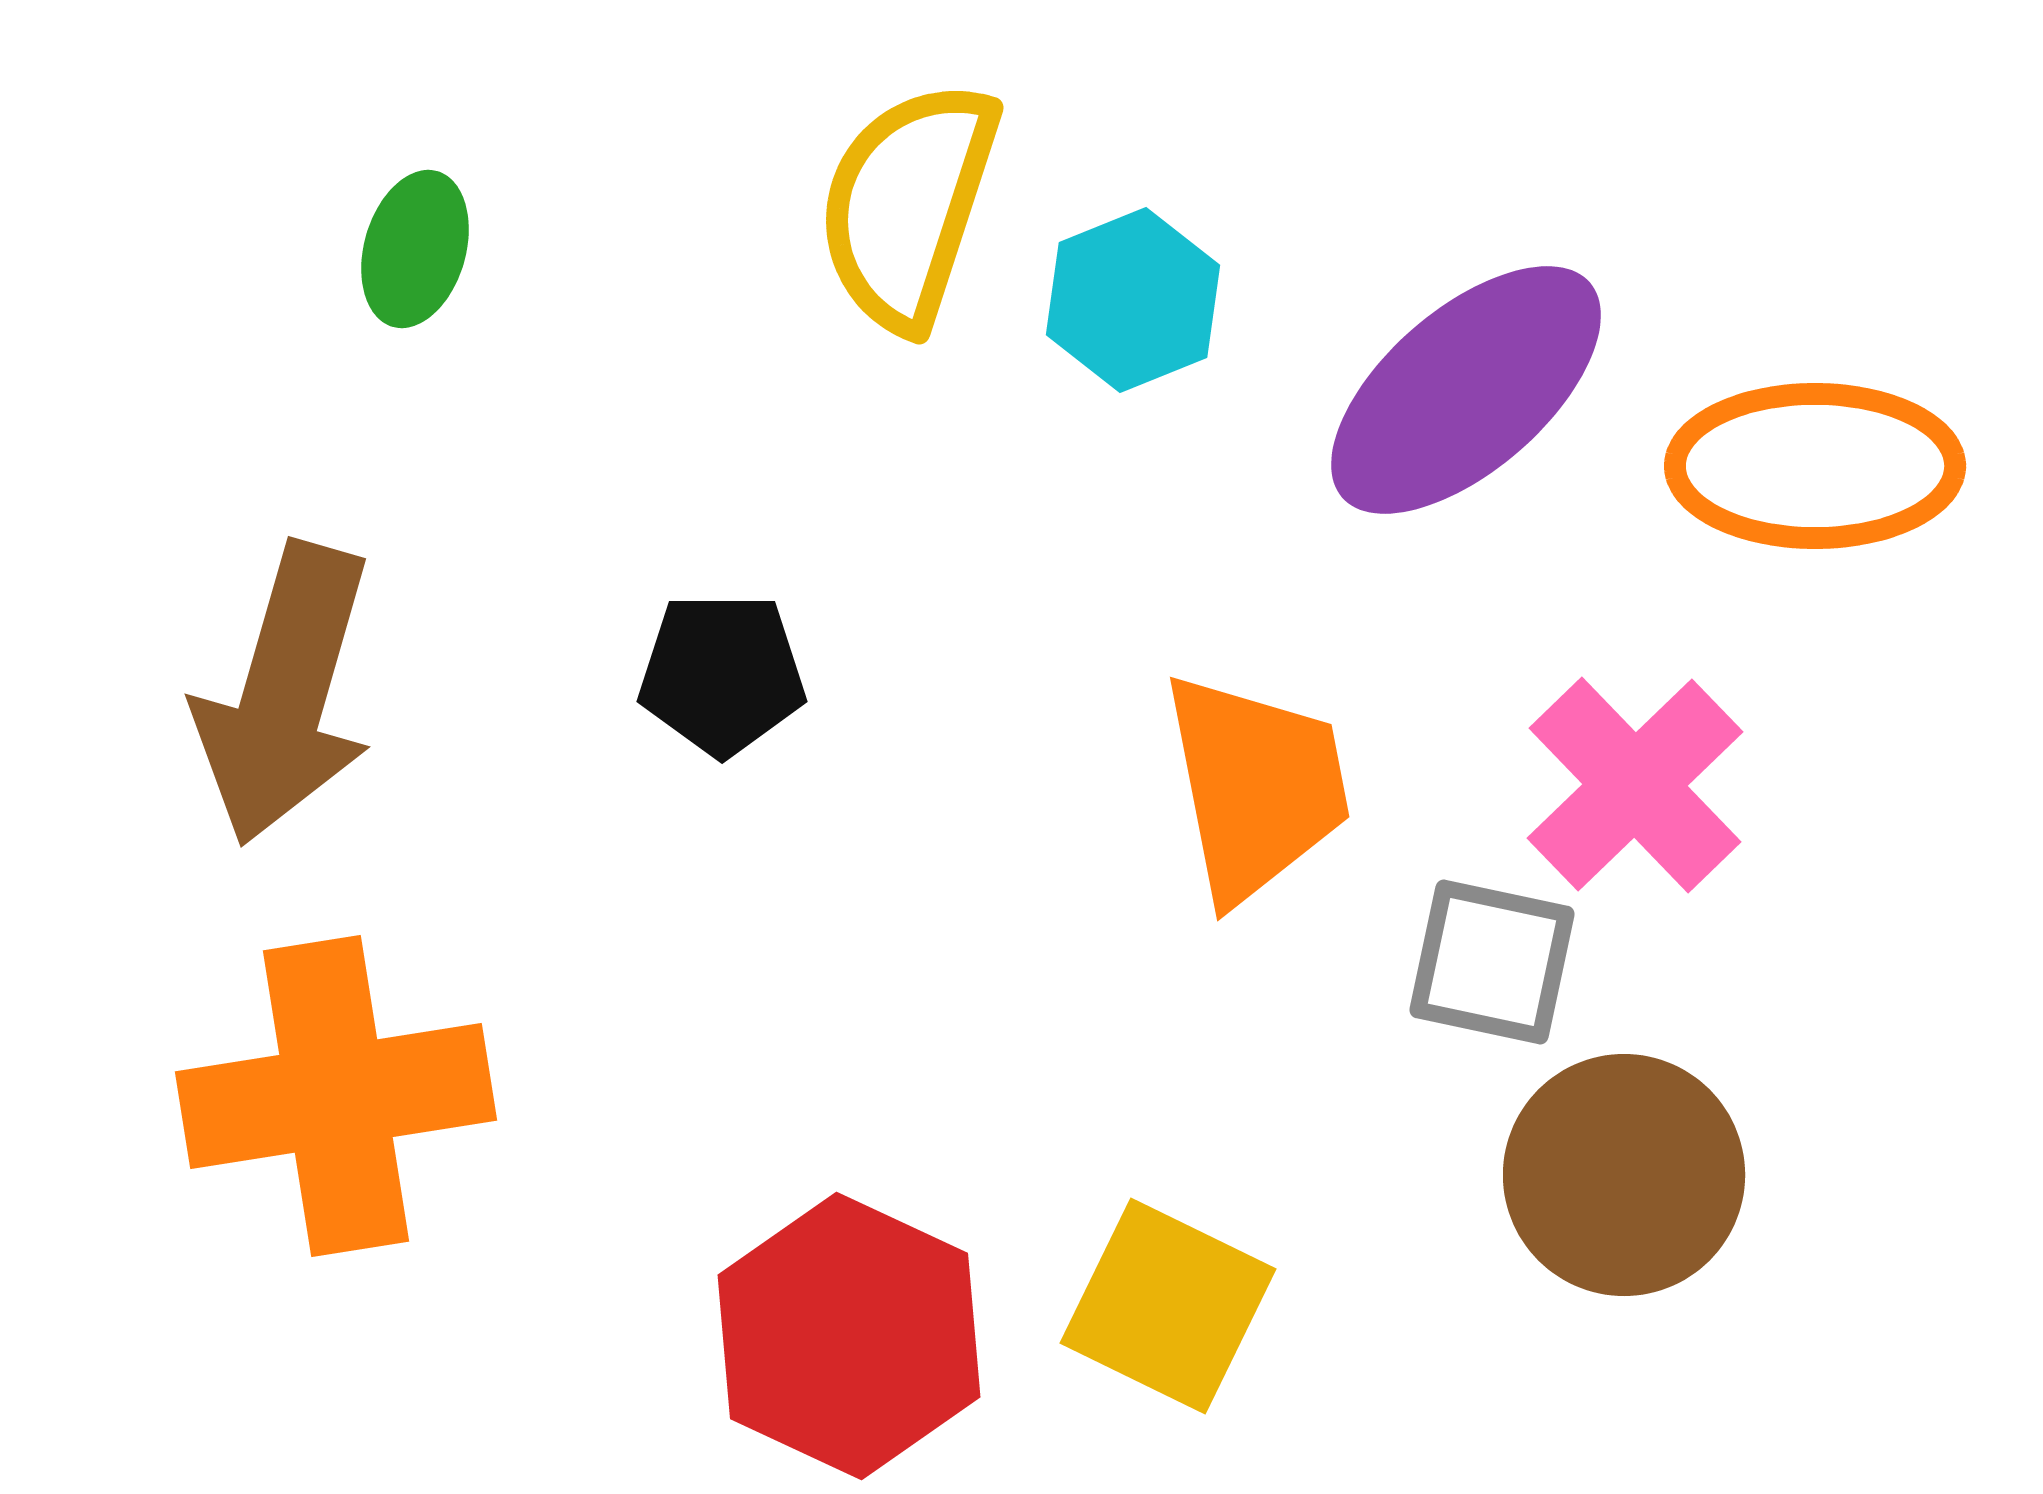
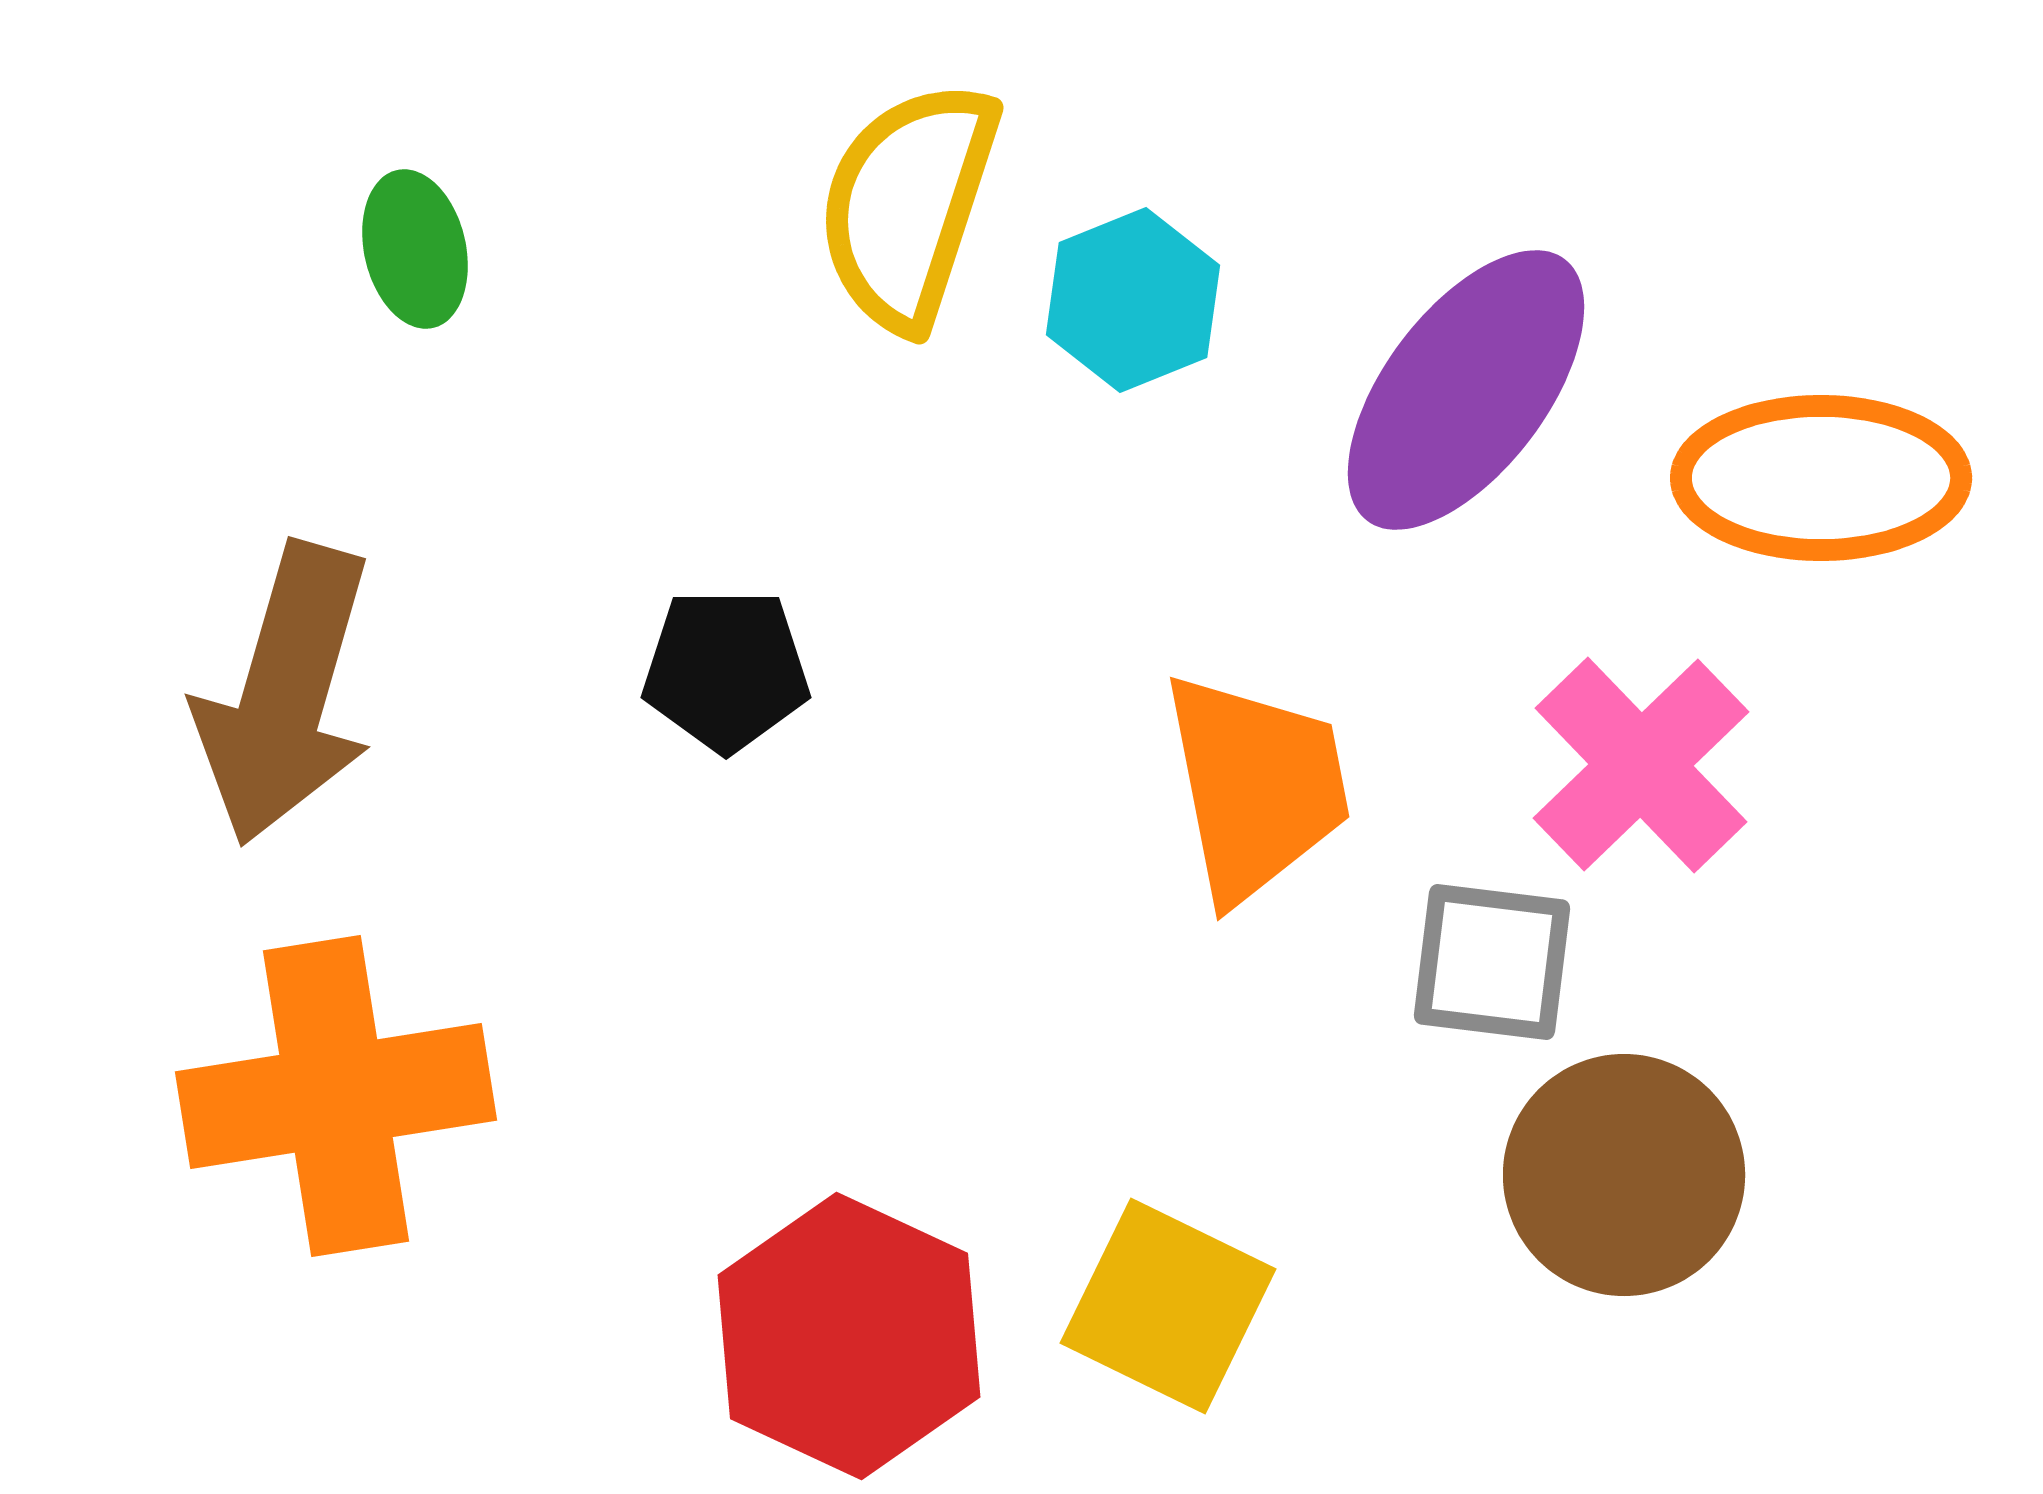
green ellipse: rotated 29 degrees counterclockwise
purple ellipse: rotated 12 degrees counterclockwise
orange ellipse: moved 6 px right, 12 px down
black pentagon: moved 4 px right, 4 px up
pink cross: moved 6 px right, 20 px up
gray square: rotated 5 degrees counterclockwise
